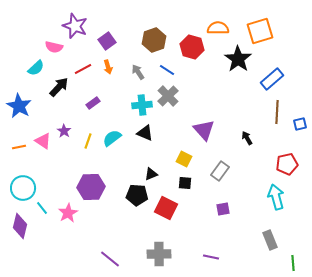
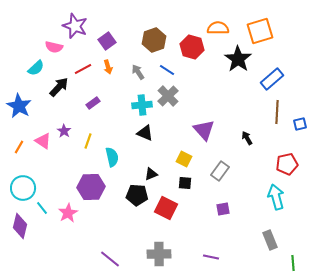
cyan semicircle at (112, 138): moved 19 px down; rotated 114 degrees clockwise
orange line at (19, 147): rotated 48 degrees counterclockwise
